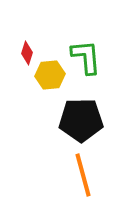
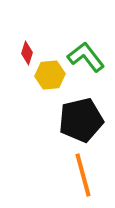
green L-shape: rotated 33 degrees counterclockwise
black pentagon: rotated 12 degrees counterclockwise
